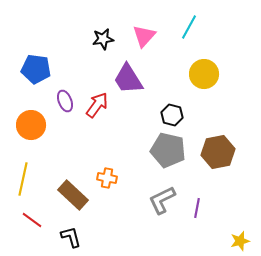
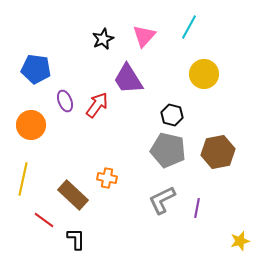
black star: rotated 15 degrees counterclockwise
red line: moved 12 px right
black L-shape: moved 5 px right, 2 px down; rotated 15 degrees clockwise
